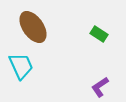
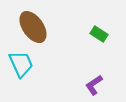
cyan trapezoid: moved 2 px up
purple L-shape: moved 6 px left, 2 px up
